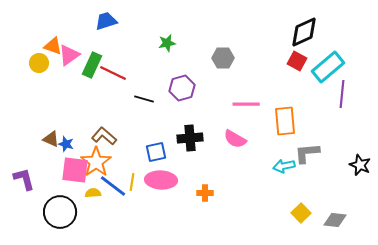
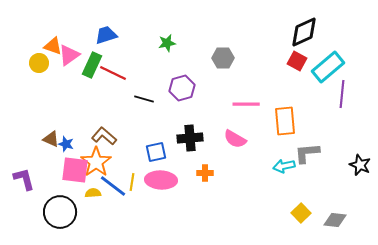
blue trapezoid: moved 14 px down
orange cross: moved 20 px up
